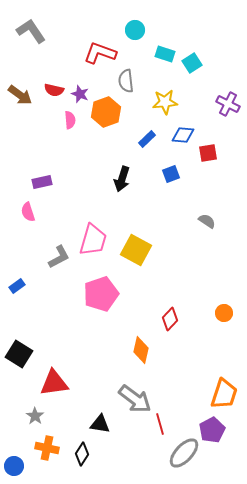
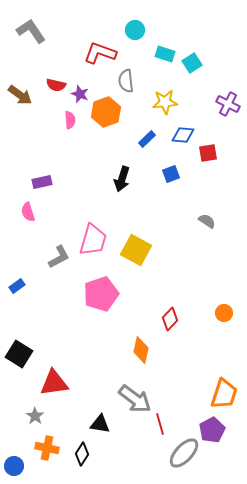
red semicircle at (54, 90): moved 2 px right, 5 px up
